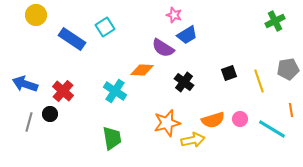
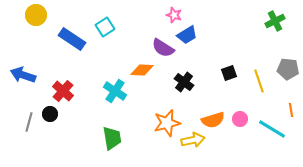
gray pentagon: rotated 15 degrees clockwise
blue arrow: moved 2 px left, 9 px up
